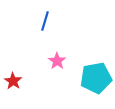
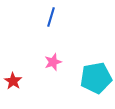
blue line: moved 6 px right, 4 px up
pink star: moved 4 px left, 1 px down; rotated 18 degrees clockwise
